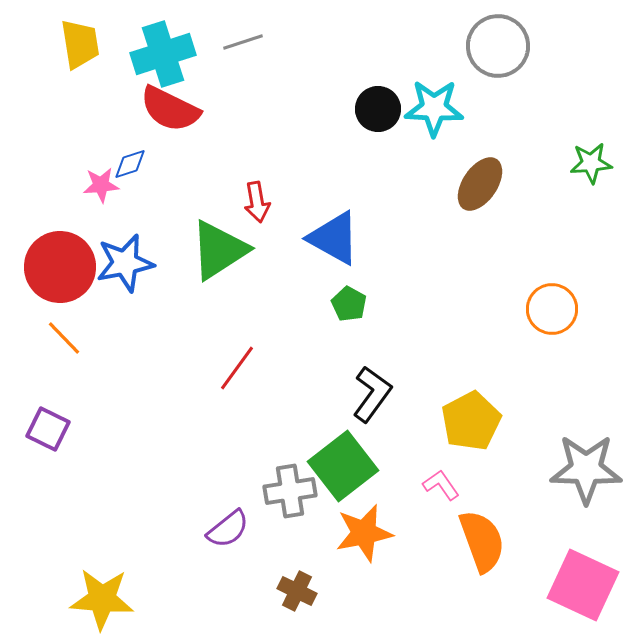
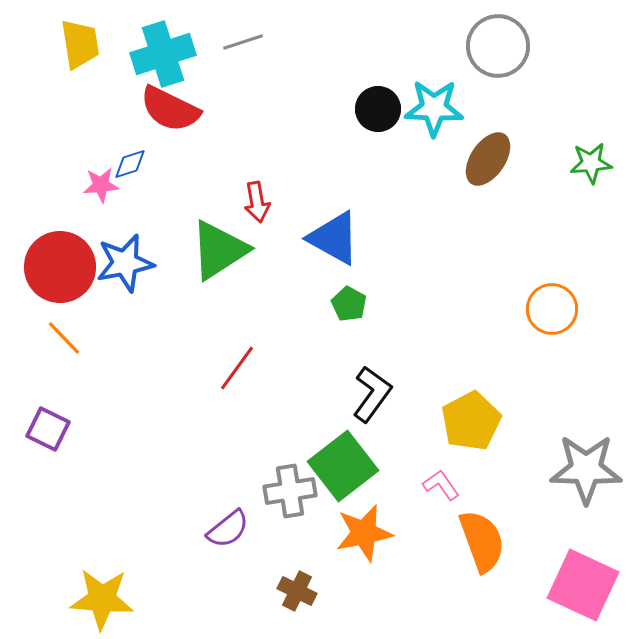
brown ellipse: moved 8 px right, 25 px up
